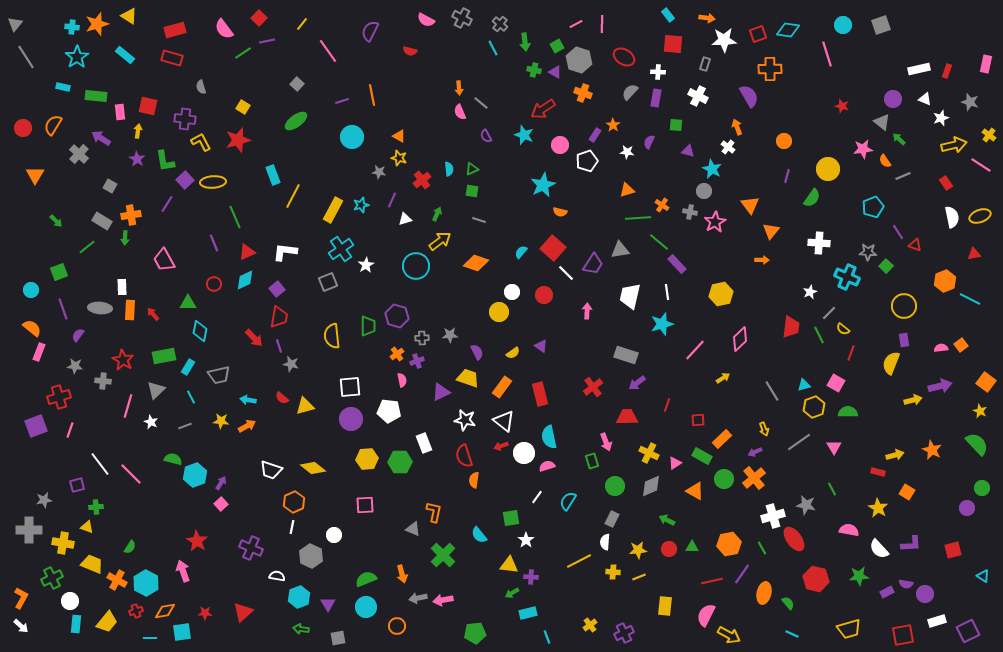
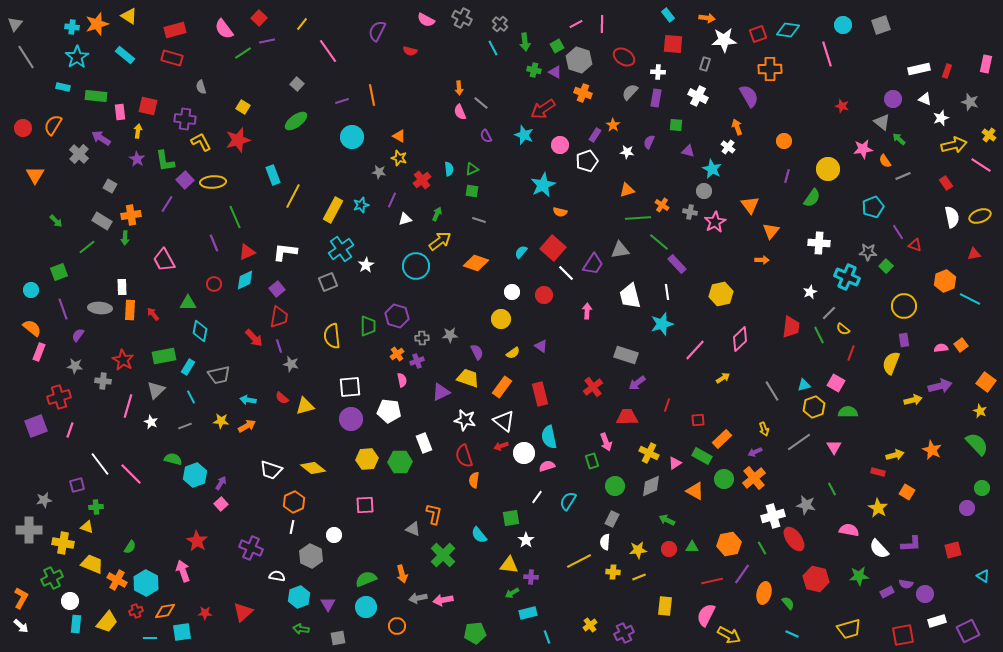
purple semicircle at (370, 31): moved 7 px right
white trapezoid at (630, 296): rotated 28 degrees counterclockwise
yellow circle at (499, 312): moved 2 px right, 7 px down
orange L-shape at (434, 512): moved 2 px down
